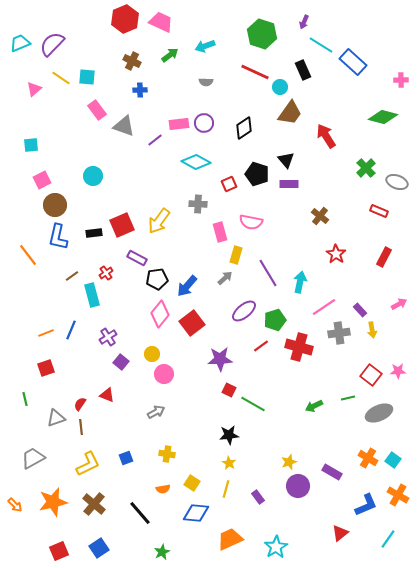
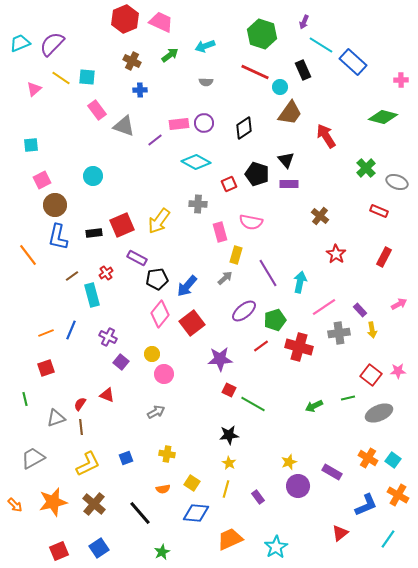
purple cross at (108, 337): rotated 30 degrees counterclockwise
